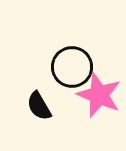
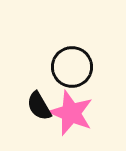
pink star: moved 28 px left, 18 px down
